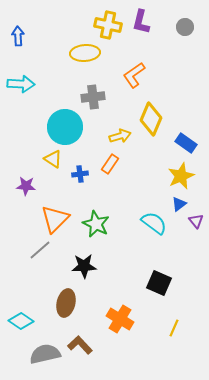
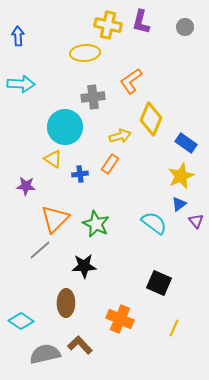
orange L-shape: moved 3 px left, 6 px down
brown ellipse: rotated 12 degrees counterclockwise
orange cross: rotated 8 degrees counterclockwise
